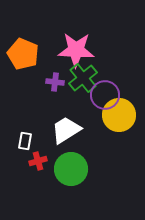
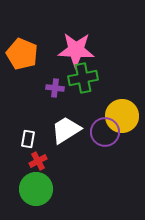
orange pentagon: moved 1 px left
green cross: rotated 28 degrees clockwise
purple cross: moved 6 px down
purple circle: moved 37 px down
yellow circle: moved 3 px right, 1 px down
white rectangle: moved 3 px right, 2 px up
red cross: rotated 12 degrees counterclockwise
green circle: moved 35 px left, 20 px down
